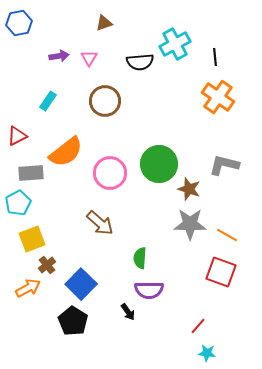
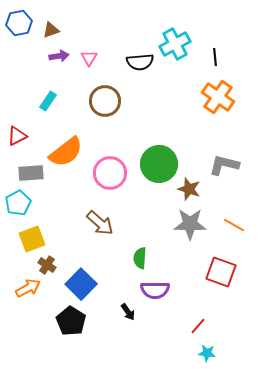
brown triangle: moved 53 px left, 7 px down
orange line: moved 7 px right, 10 px up
brown cross: rotated 18 degrees counterclockwise
purple semicircle: moved 6 px right
black pentagon: moved 2 px left
